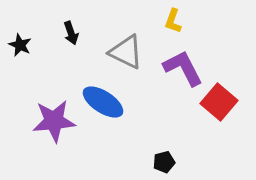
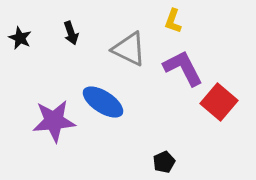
black star: moved 7 px up
gray triangle: moved 3 px right, 3 px up
black pentagon: rotated 10 degrees counterclockwise
